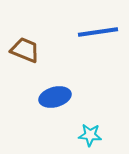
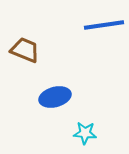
blue line: moved 6 px right, 7 px up
cyan star: moved 5 px left, 2 px up
